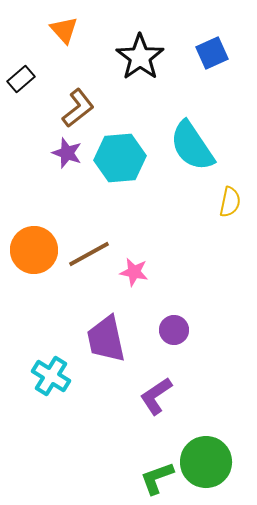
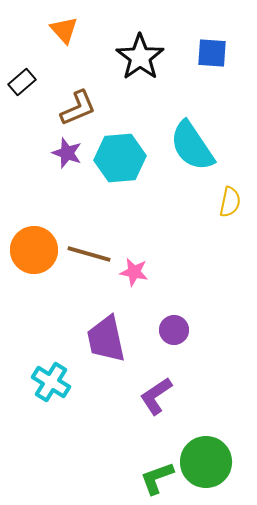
blue square: rotated 28 degrees clockwise
black rectangle: moved 1 px right, 3 px down
brown L-shape: rotated 15 degrees clockwise
brown line: rotated 45 degrees clockwise
cyan cross: moved 6 px down
